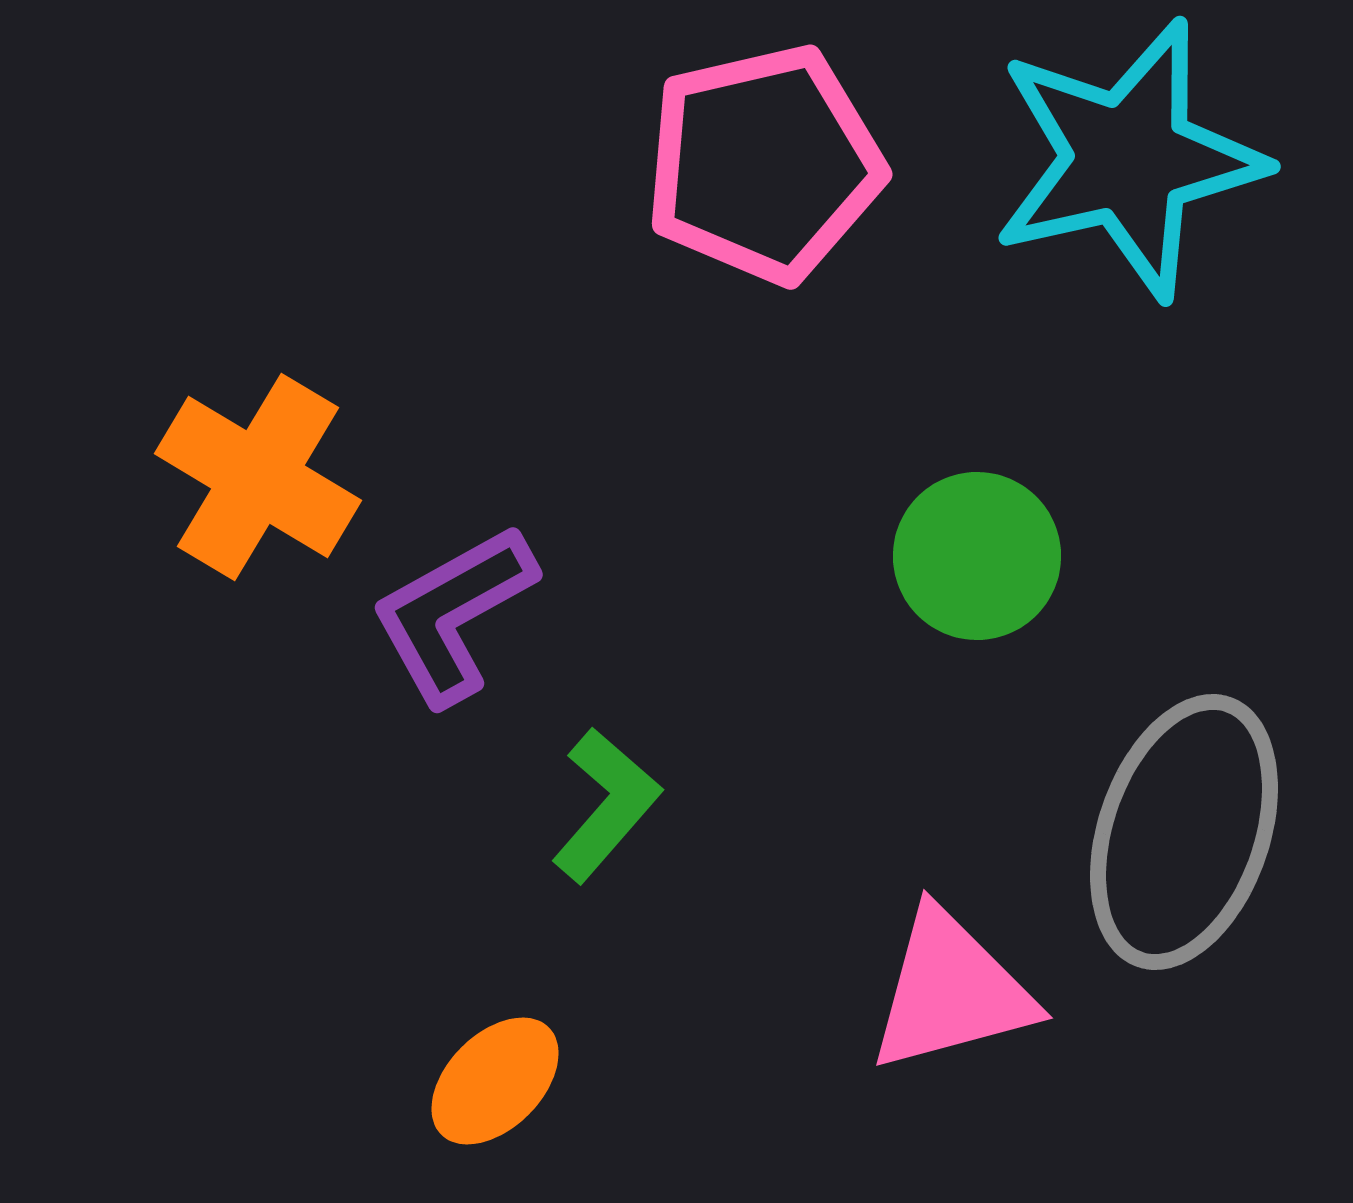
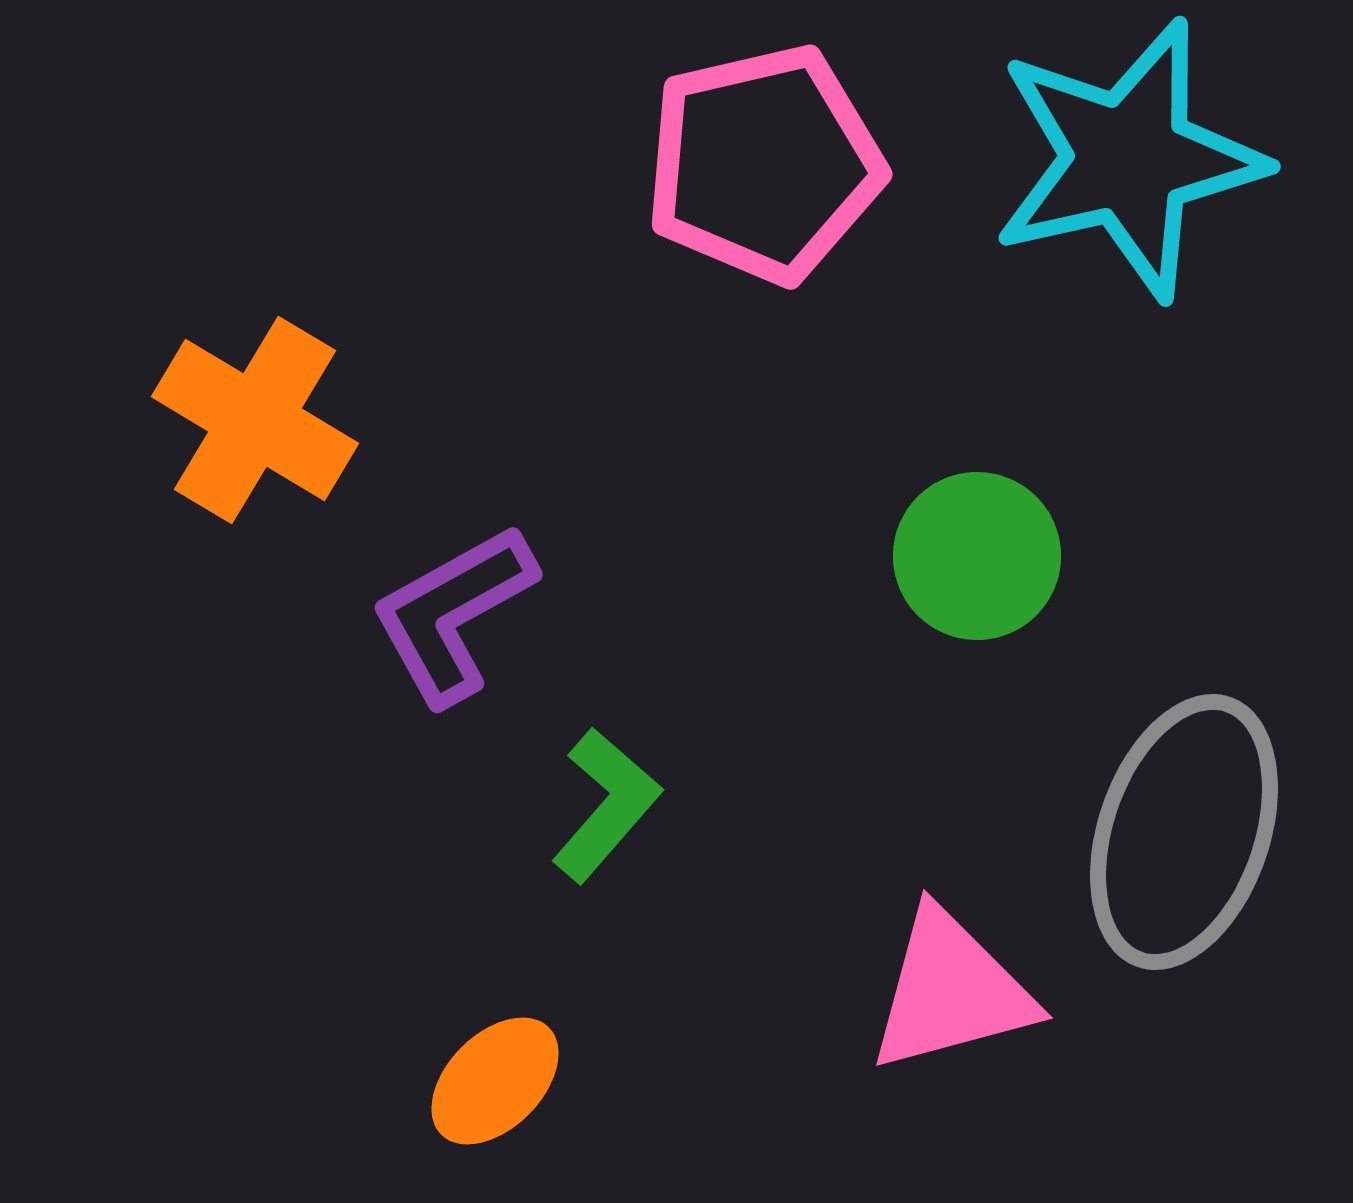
orange cross: moved 3 px left, 57 px up
